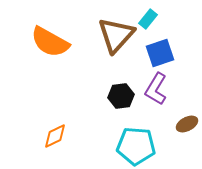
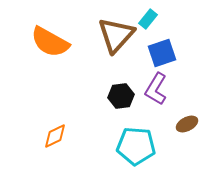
blue square: moved 2 px right
